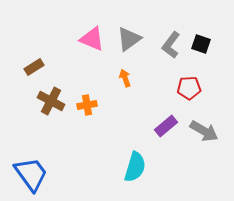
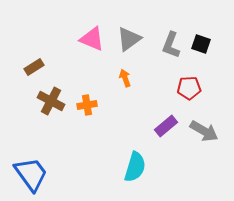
gray L-shape: rotated 16 degrees counterclockwise
